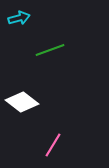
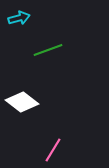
green line: moved 2 px left
pink line: moved 5 px down
